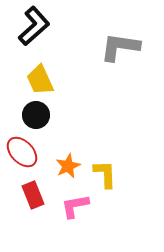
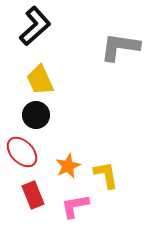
black L-shape: moved 1 px right
yellow L-shape: moved 1 px right, 1 px down; rotated 8 degrees counterclockwise
